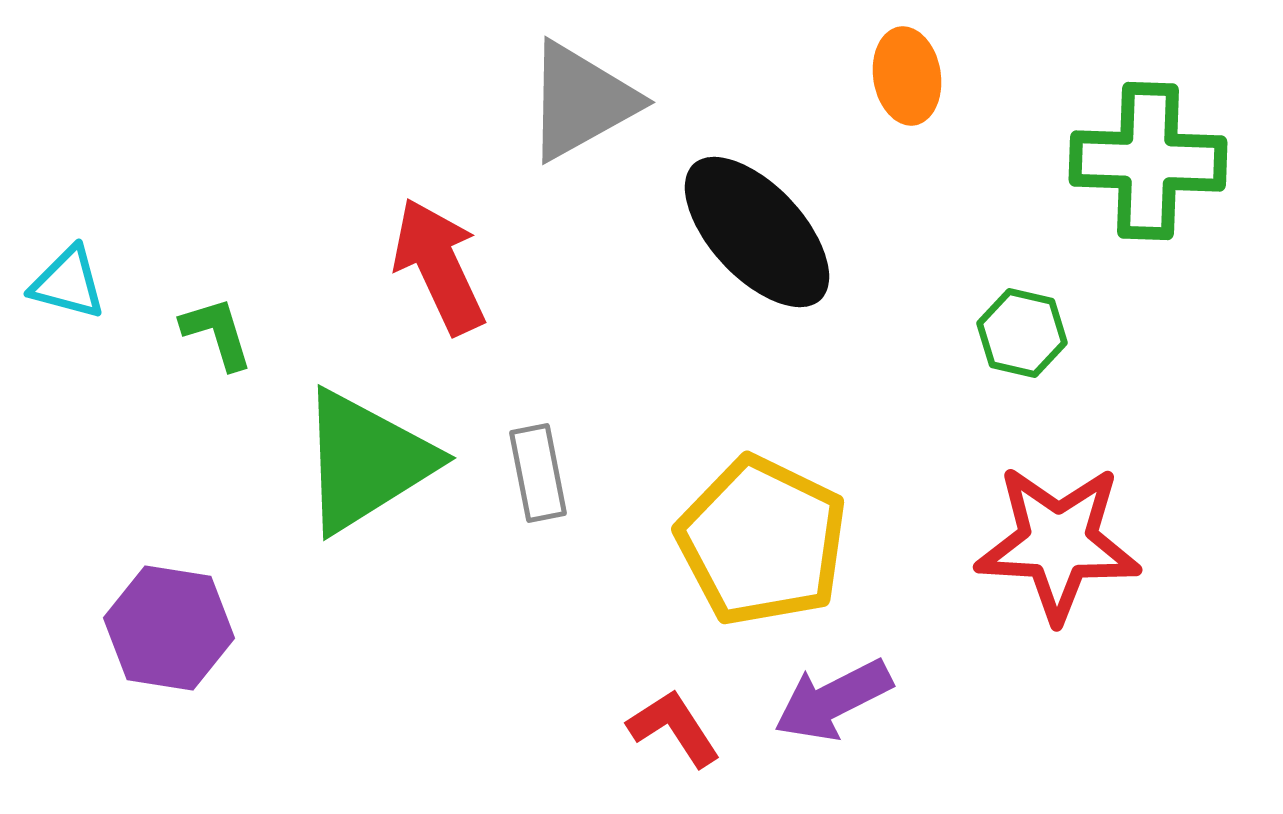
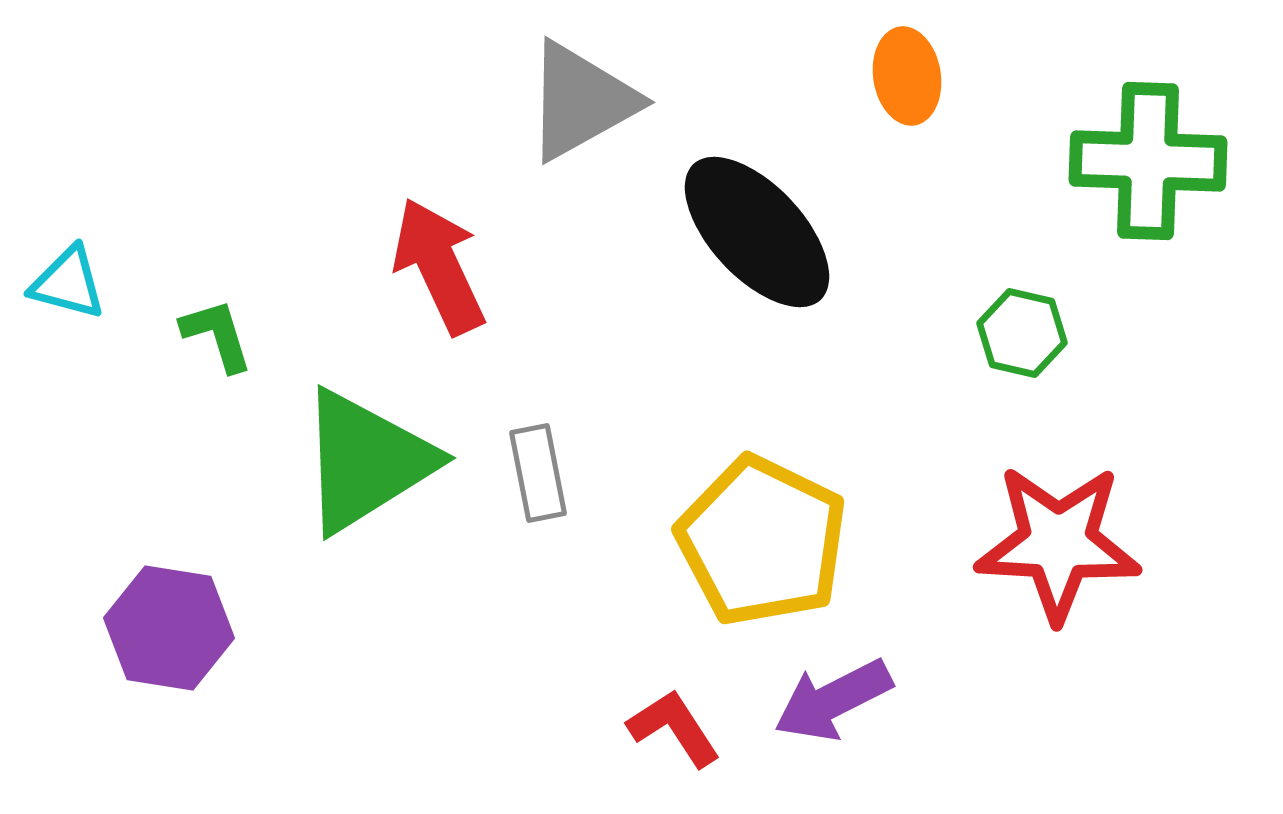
green L-shape: moved 2 px down
